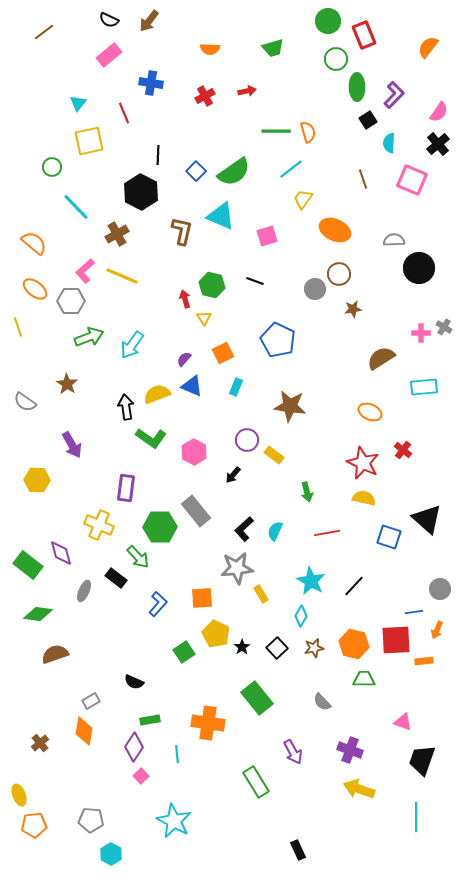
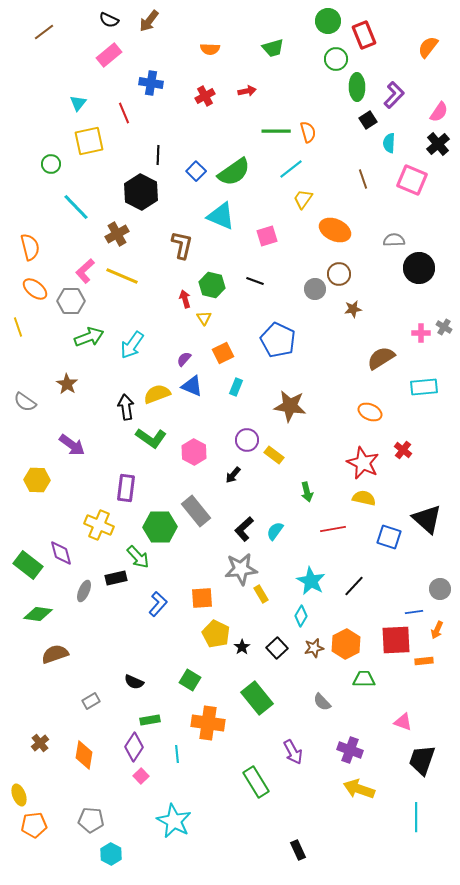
green circle at (52, 167): moved 1 px left, 3 px up
brown L-shape at (182, 231): moved 14 px down
orange semicircle at (34, 243): moved 4 px left, 4 px down; rotated 36 degrees clockwise
purple arrow at (72, 445): rotated 24 degrees counterclockwise
cyan semicircle at (275, 531): rotated 12 degrees clockwise
red line at (327, 533): moved 6 px right, 4 px up
gray star at (237, 568): moved 4 px right, 1 px down
black rectangle at (116, 578): rotated 50 degrees counterclockwise
orange hexagon at (354, 644): moved 8 px left; rotated 20 degrees clockwise
green square at (184, 652): moved 6 px right, 28 px down; rotated 25 degrees counterclockwise
orange diamond at (84, 731): moved 24 px down
